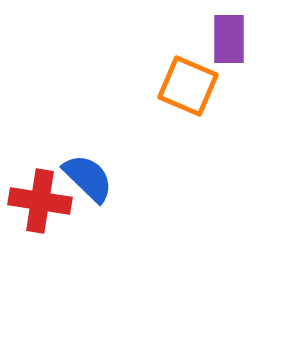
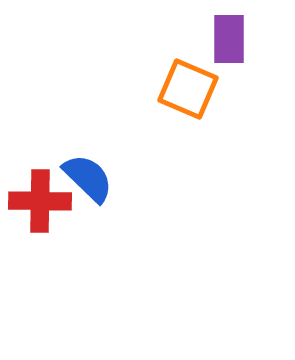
orange square: moved 3 px down
red cross: rotated 8 degrees counterclockwise
